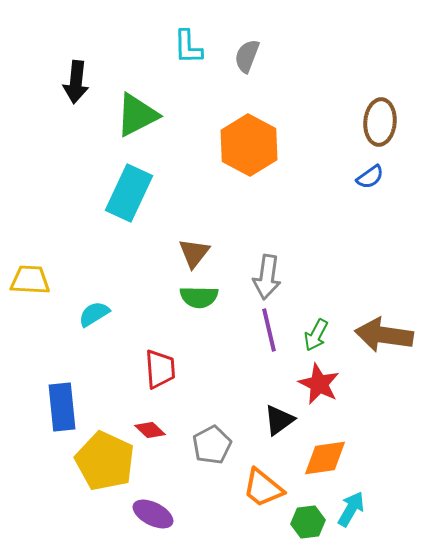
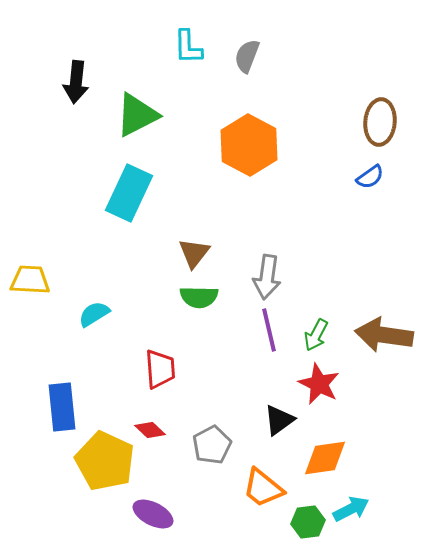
cyan arrow: rotated 33 degrees clockwise
